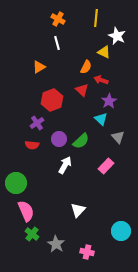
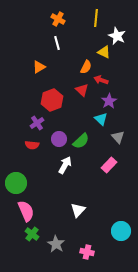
pink rectangle: moved 3 px right, 1 px up
